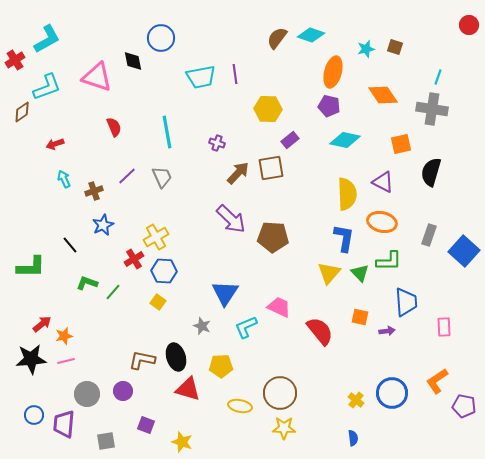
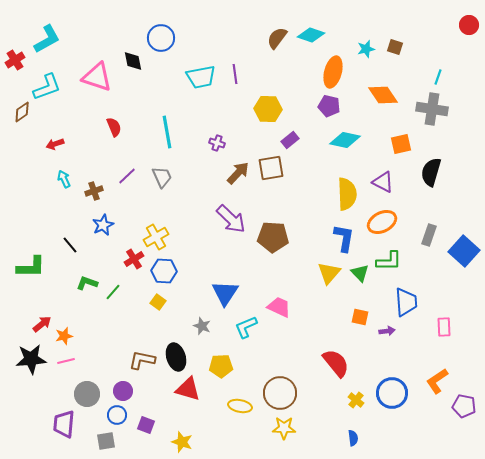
orange ellipse at (382, 222): rotated 40 degrees counterclockwise
red semicircle at (320, 331): moved 16 px right, 32 px down
blue circle at (34, 415): moved 83 px right
